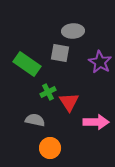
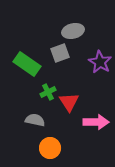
gray ellipse: rotated 10 degrees counterclockwise
gray square: rotated 30 degrees counterclockwise
